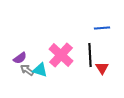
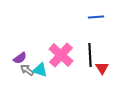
blue line: moved 6 px left, 11 px up
